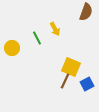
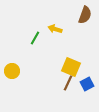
brown semicircle: moved 1 px left, 3 px down
yellow arrow: rotated 136 degrees clockwise
green line: moved 2 px left; rotated 56 degrees clockwise
yellow circle: moved 23 px down
brown line: moved 3 px right, 2 px down
